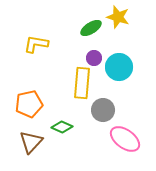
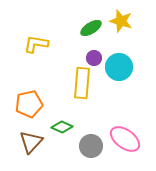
yellow star: moved 3 px right, 4 px down
gray circle: moved 12 px left, 36 px down
